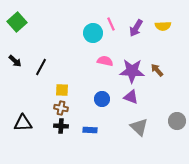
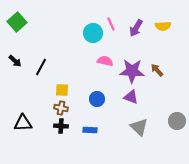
blue circle: moved 5 px left
